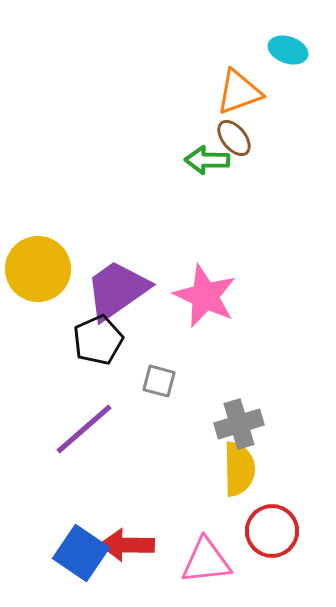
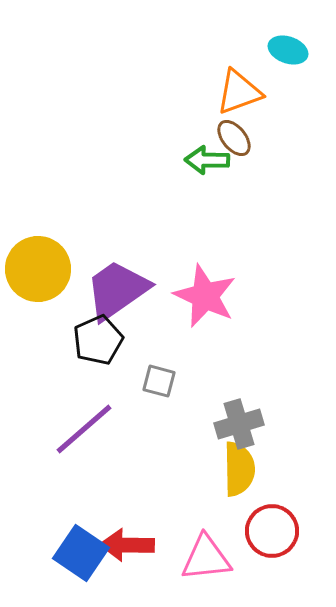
pink triangle: moved 3 px up
